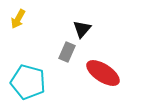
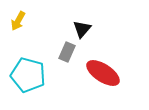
yellow arrow: moved 2 px down
cyan pentagon: moved 7 px up
